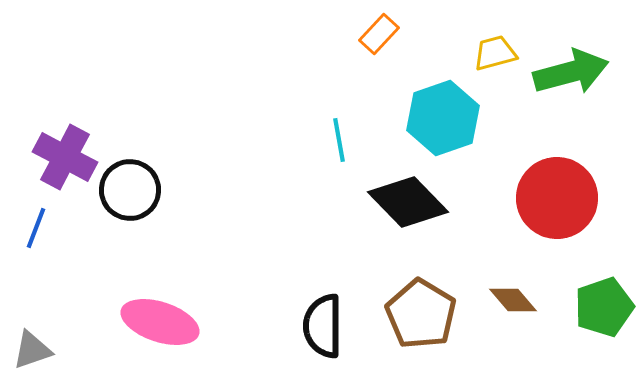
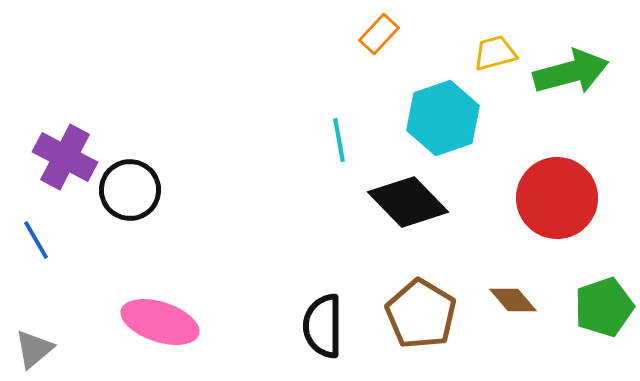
blue line: moved 12 px down; rotated 51 degrees counterclockwise
gray triangle: moved 2 px right, 1 px up; rotated 21 degrees counterclockwise
